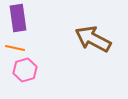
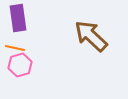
brown arrow: moved 2 px left, 3 px up; rotated 15 degrees clockwise
pink hexagon: moved 5 px left, 5 px up
